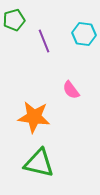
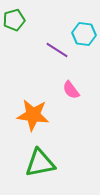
purple line: moved 13 px right, 9 px down; rotated 35 degrees counterclockwise
orange star: moved 1 px left, 2 px up
green triangle: moved 1 px right; rotated 24 degrees counterclockwise
